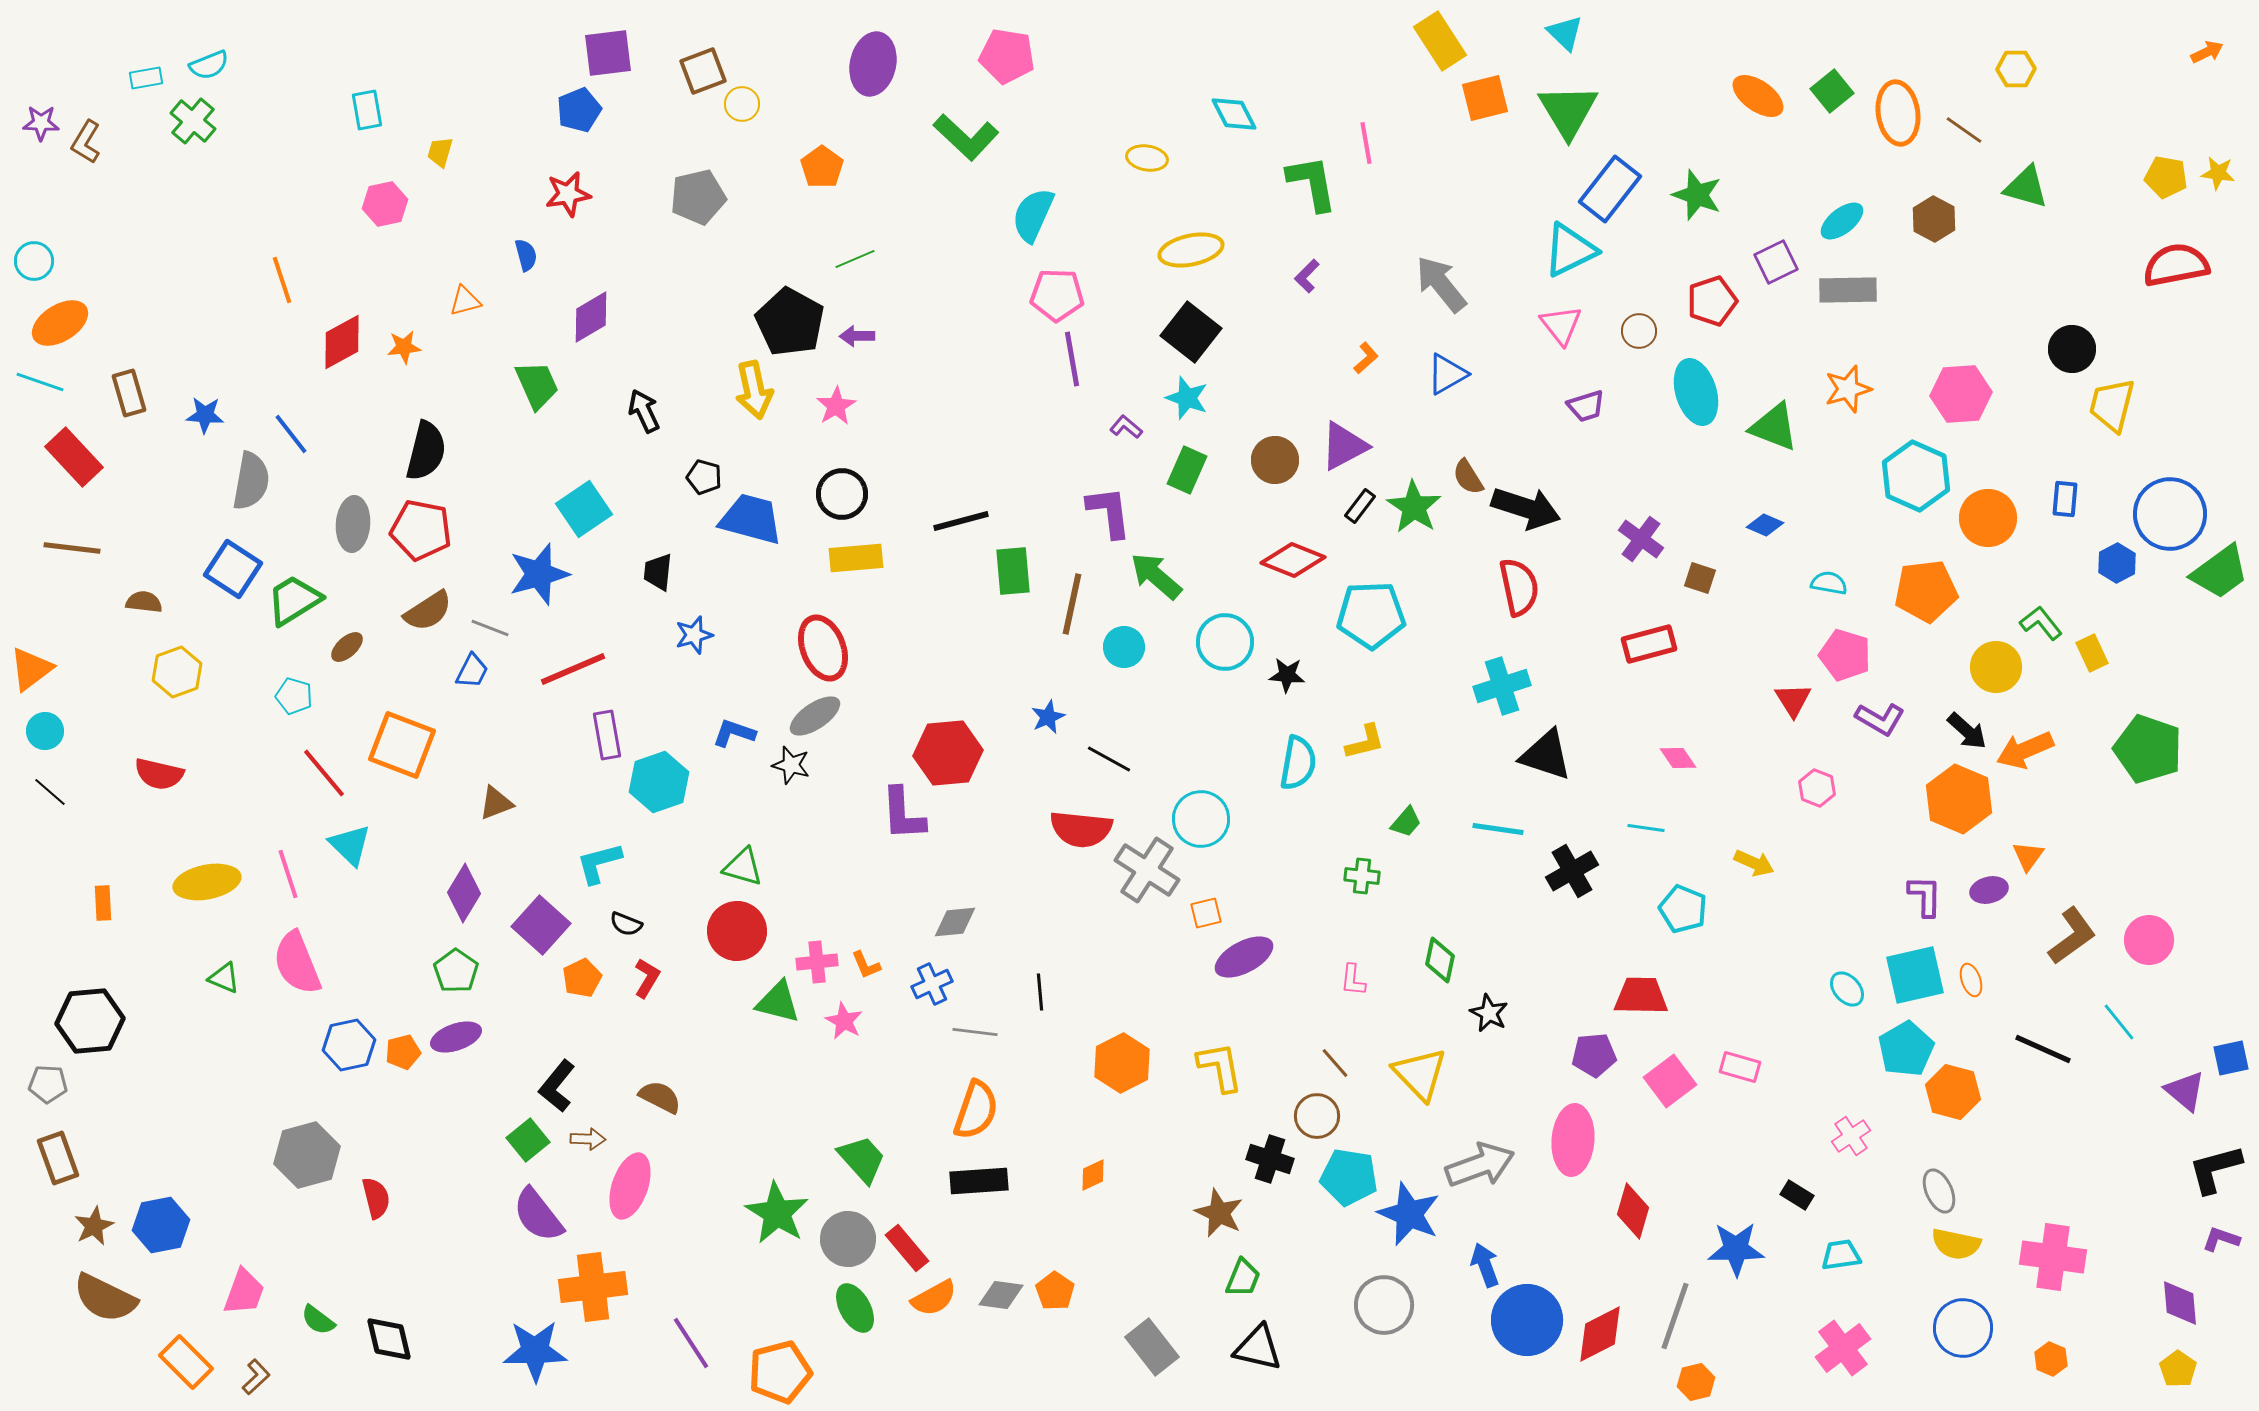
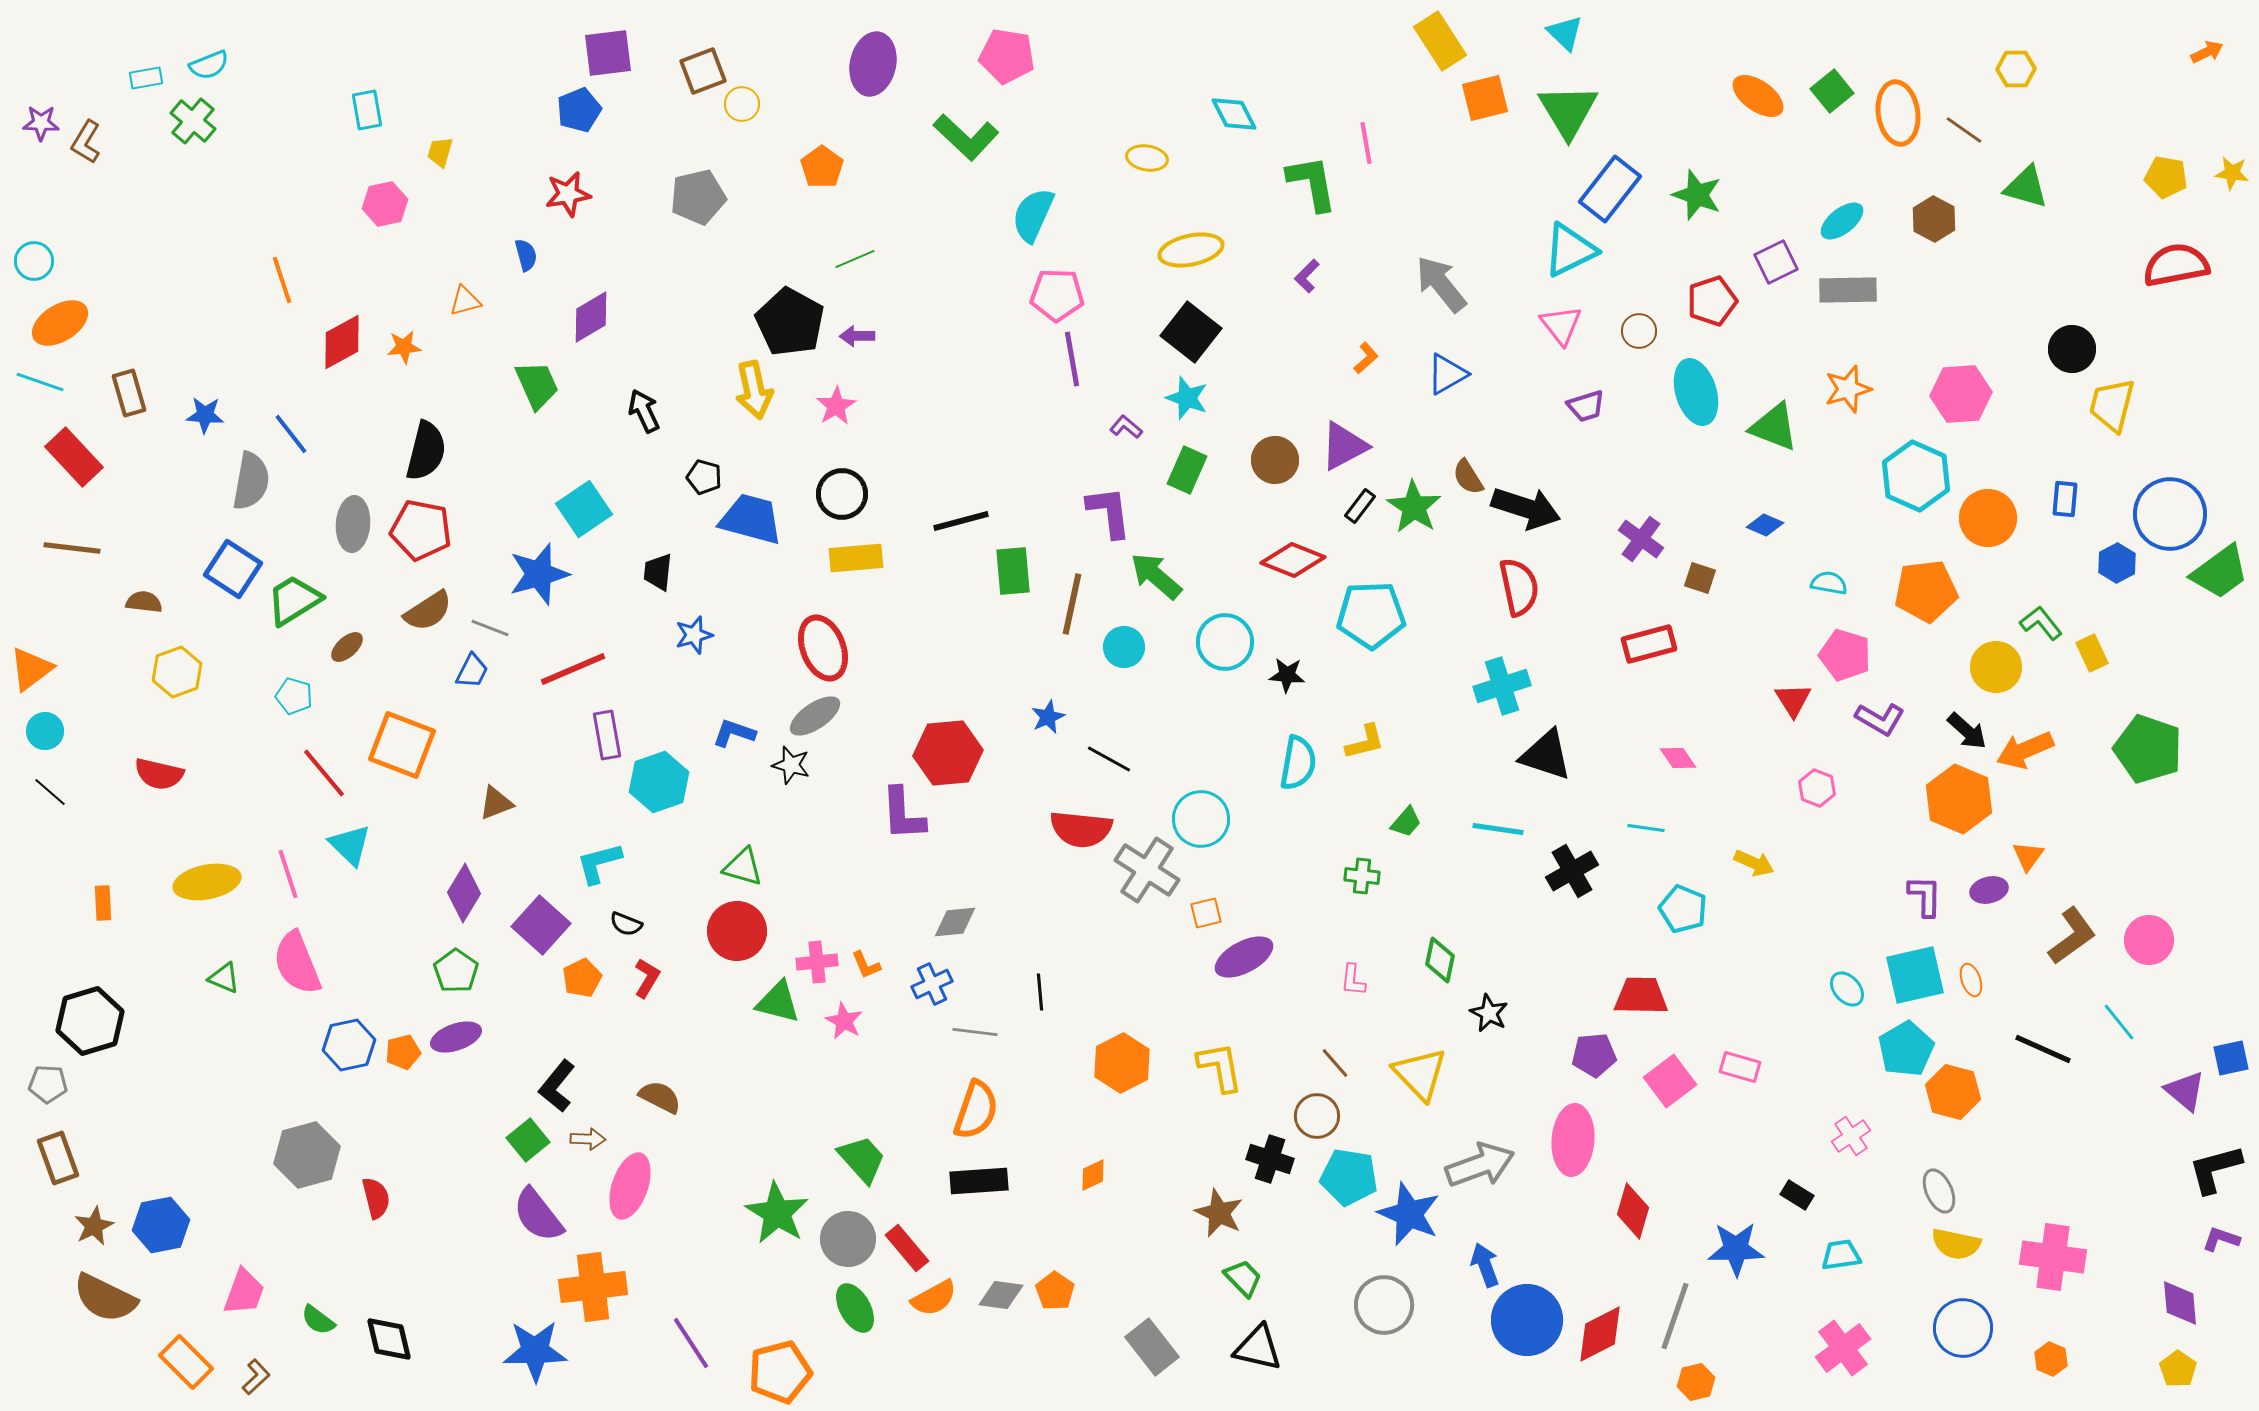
yellow star at (2218, 173): moved 14 px right
black hexagon at (90, 1021): rotated 12 degrees counterclockwise
green trapezoid at (1243, 1278): rotated 66 degrees counterclockwise
